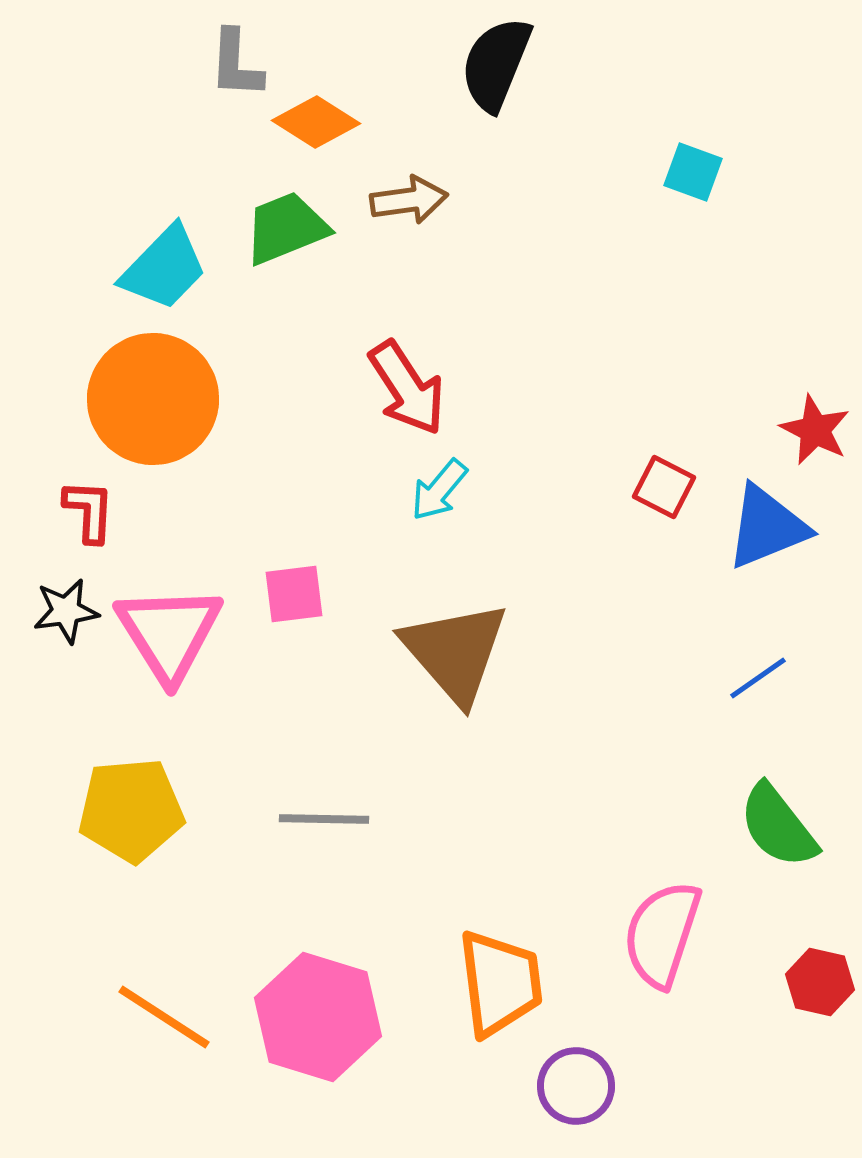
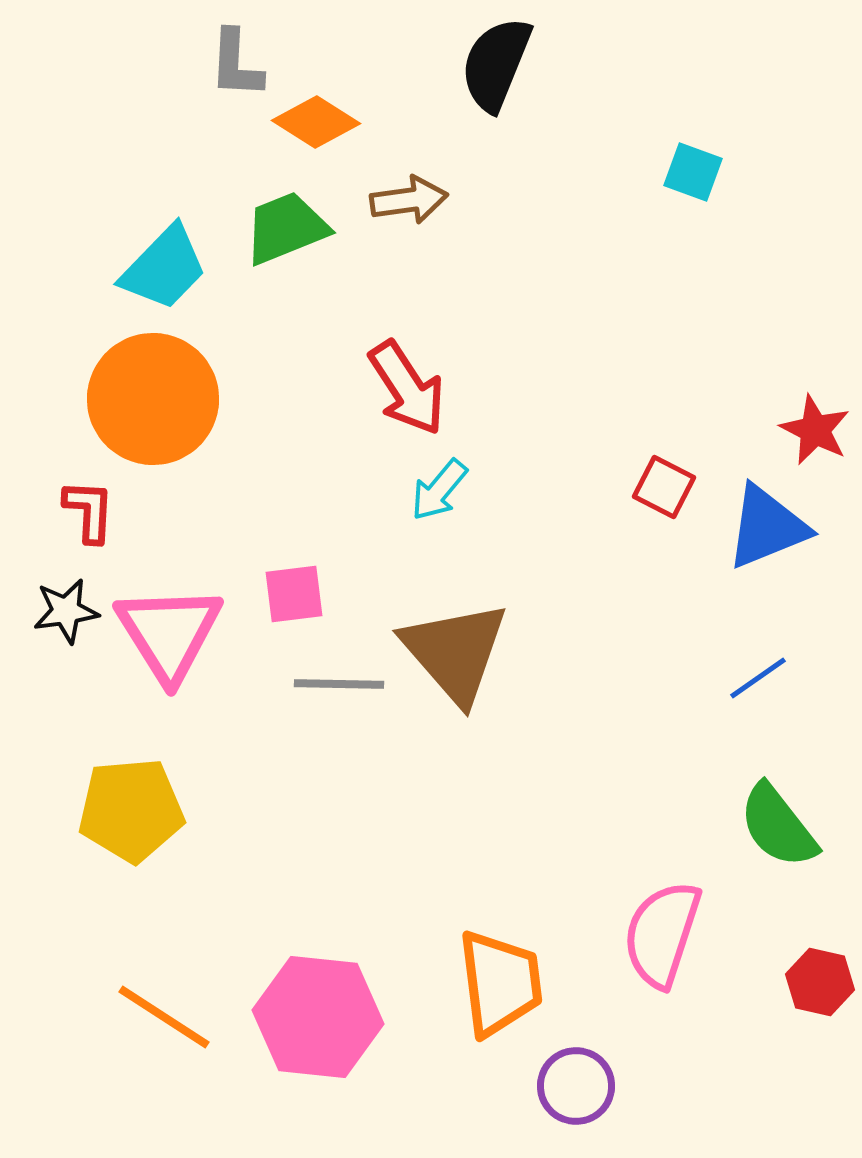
gray line: moved 15 px right, 135 px up
pink hexagon: rotated 11 degrees counterclockwise
